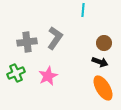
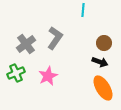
gray cross: moved 1 px left, 2 px down; rotated 30 degrees counterclockwise
